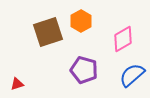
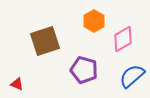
orange hexagon: moved 13 px right
brown square: moved 3 px left, 9 px down
blue semicircle: moved 1 px down
red triangle: rotated 40 degrees clockwise
